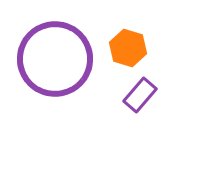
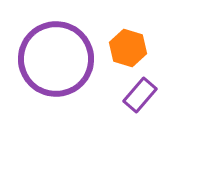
purple circle: moved 1 px right
